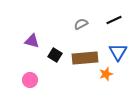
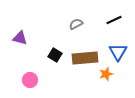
gray semicircle: moved 5 px left
purple triangle: moved 12 px left, 3 px up
